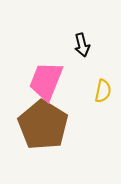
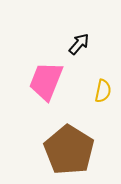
black arrow: moved 3 px left, 1 px up; rotated 125 degrees counterclockwise
brown pentagon: moved 26 px right, 25 px down
